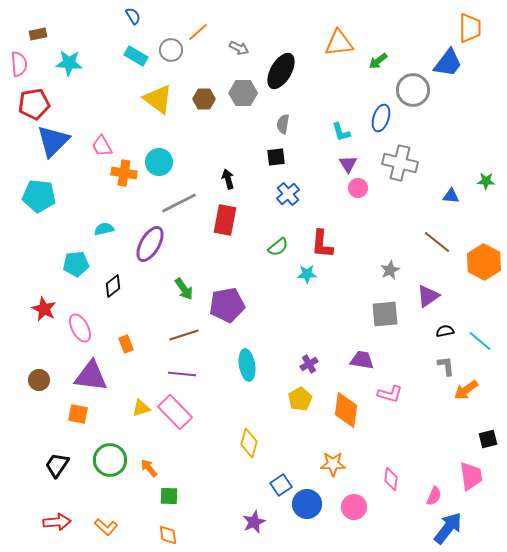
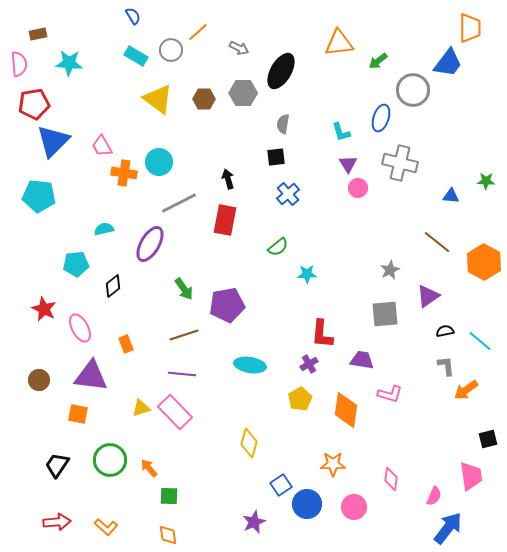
red L-shape at (322, 244): moved 90 px down
cyan ellipse at (247, 365): moved 3 px right; rotated 72 degrees counterclockwise
